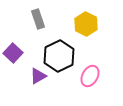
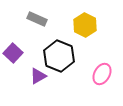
gray rectangle: moved 1 px left; rotated 48 degrees counterclockwise
yellow hexagon: moved 1 px left, 1 px down
black hexagon: rotated 12 degrees counterclockwise
pink ellipse: moved 12 px right, 2 px up
